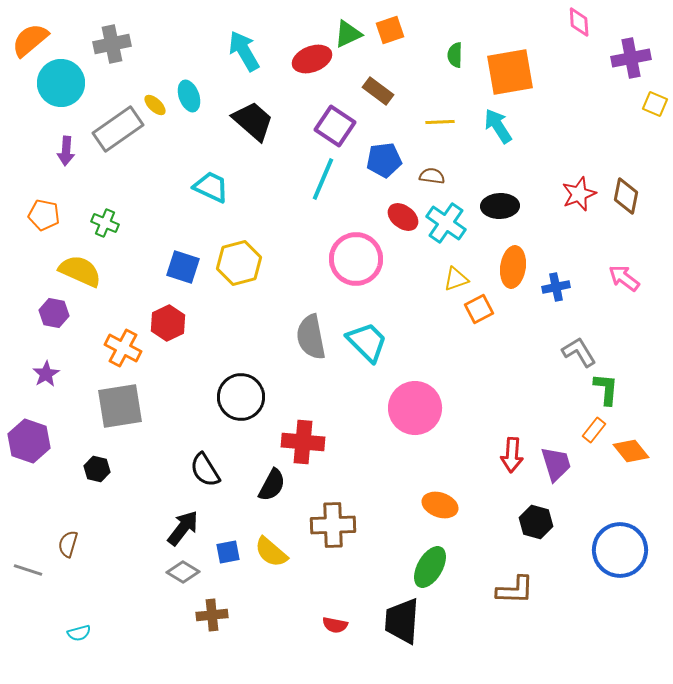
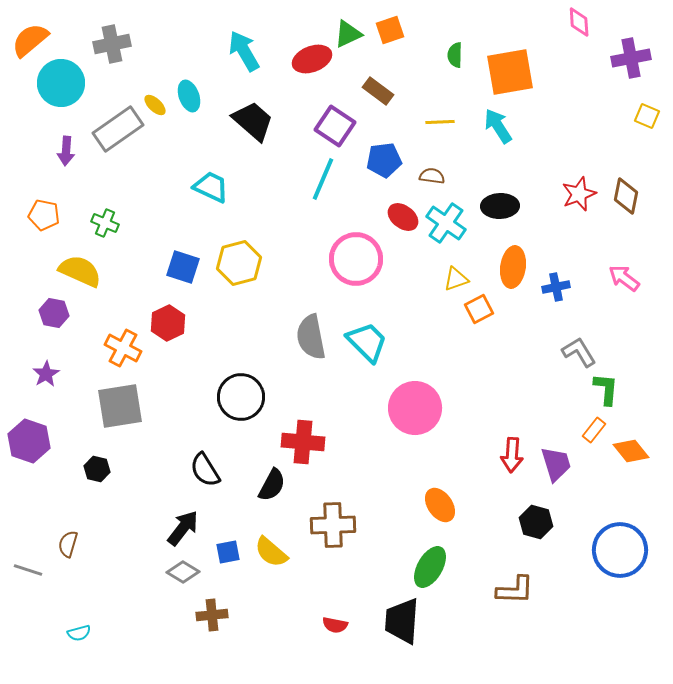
yellow square at (655, 104): moved 8 px left, 12 px down
orange ellipse at (440, 505): rotated 36 degrees clockwise
